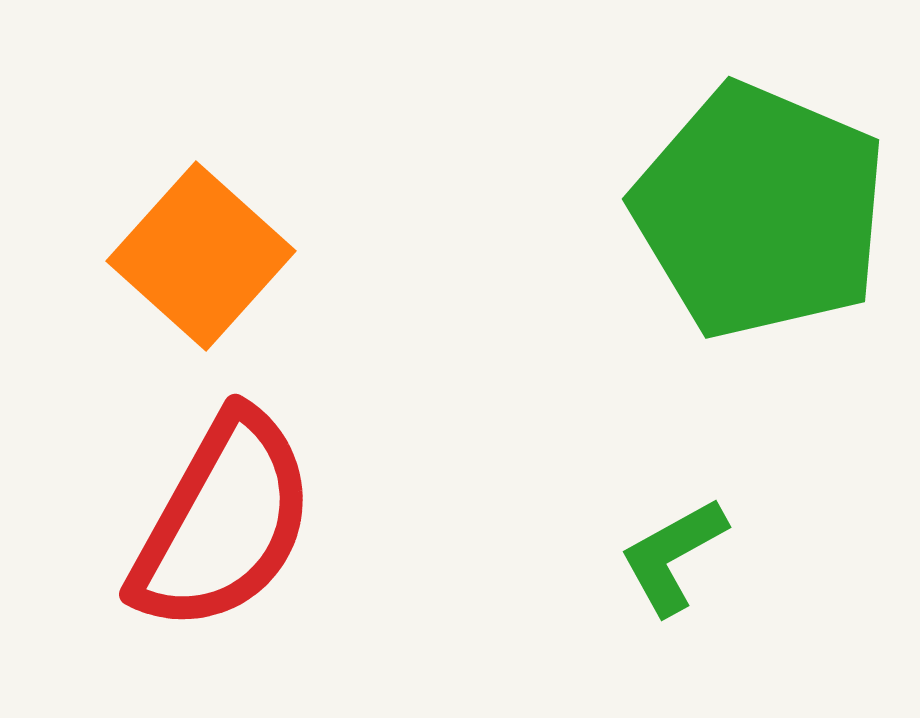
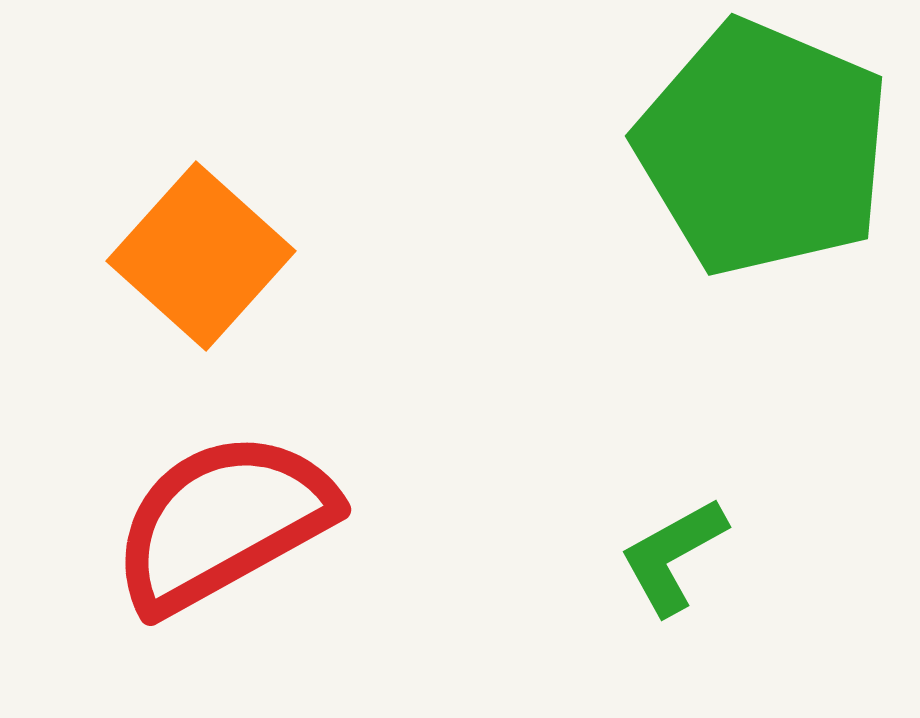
green pentagon: moved 3 px right, 63 px up
red semicircle: rotated 148 degrees counterclockwise
